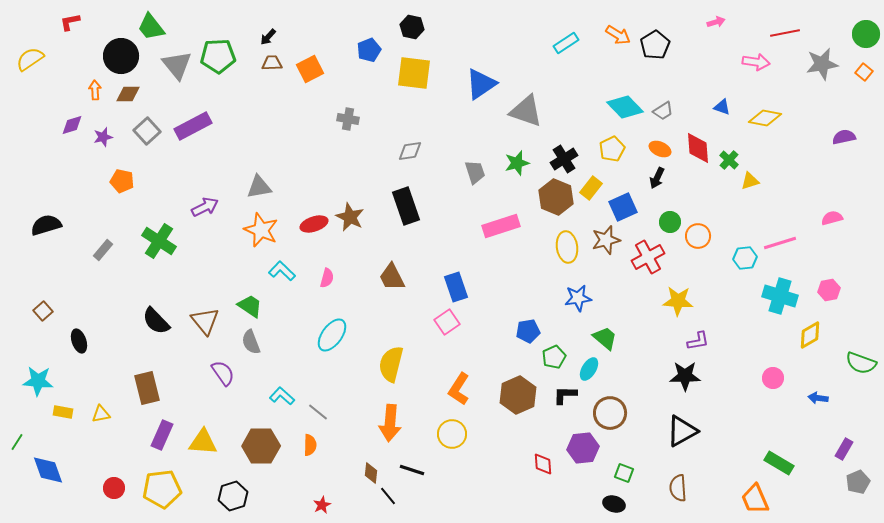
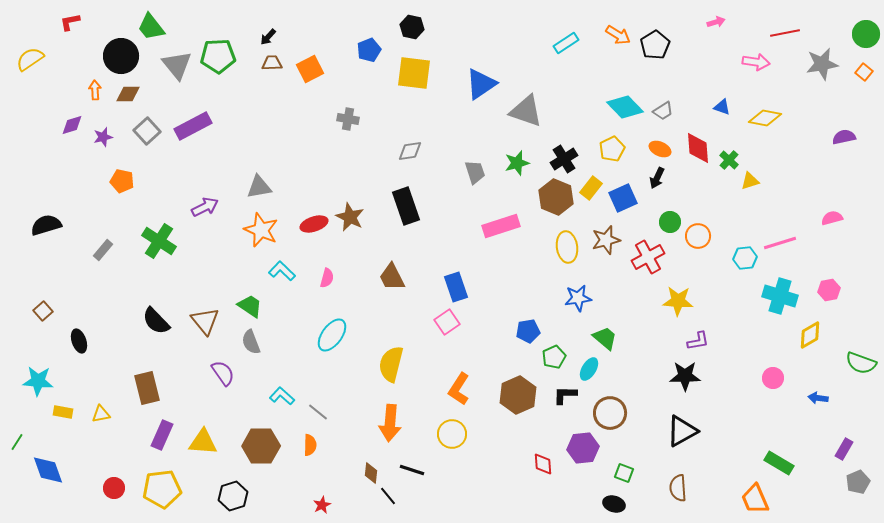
blue square at (623, 207): moved 9 px up
